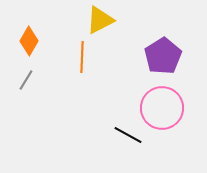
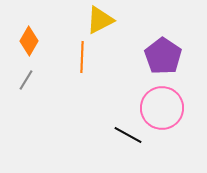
purple pentagon: rotated 6 degrees counterclockwise
